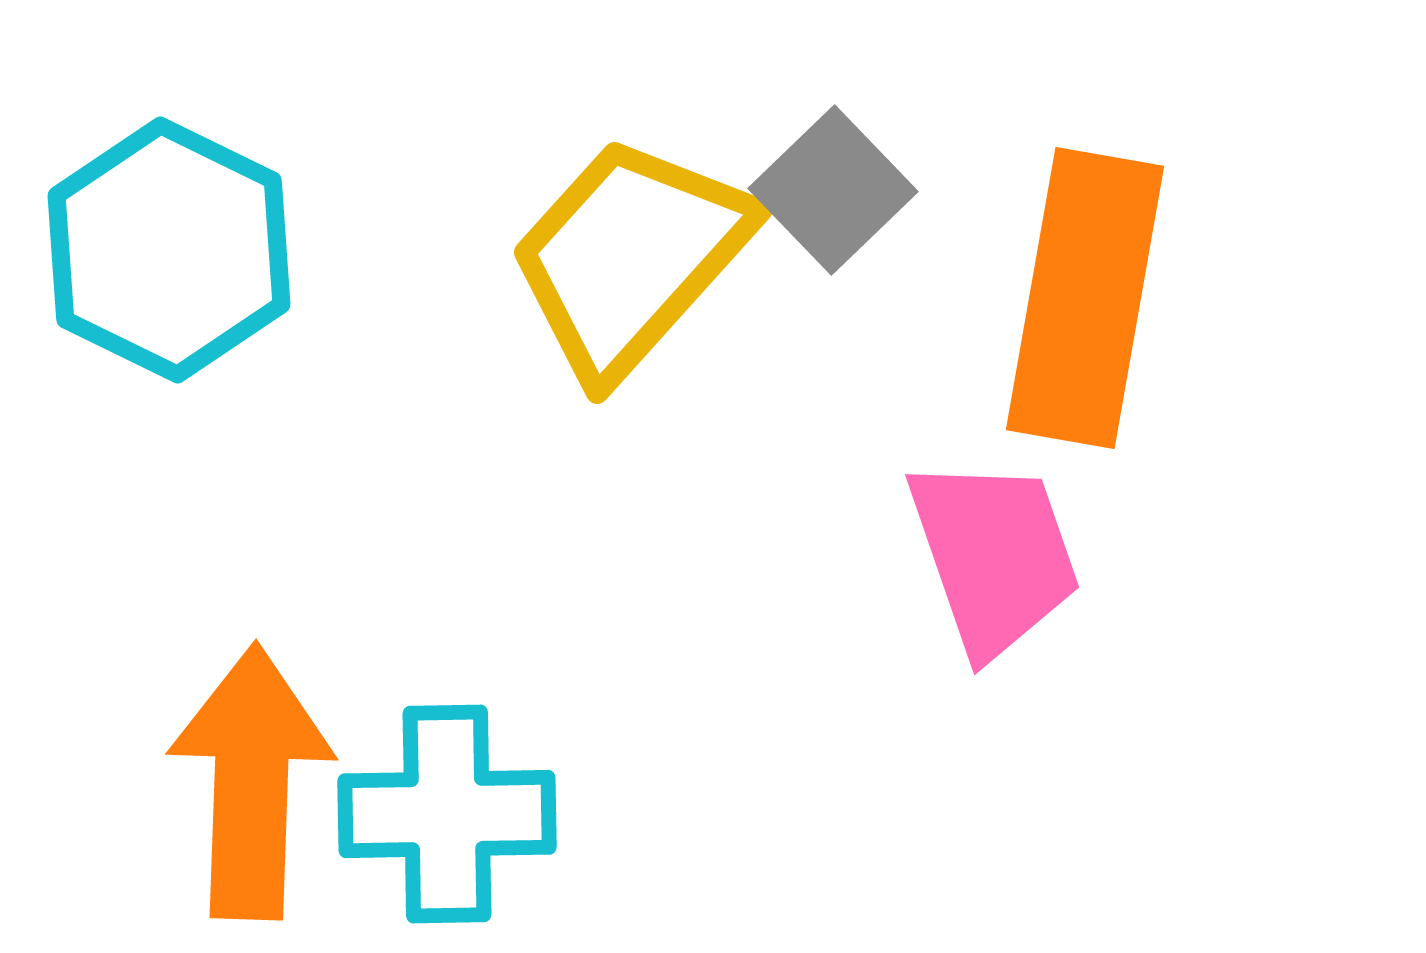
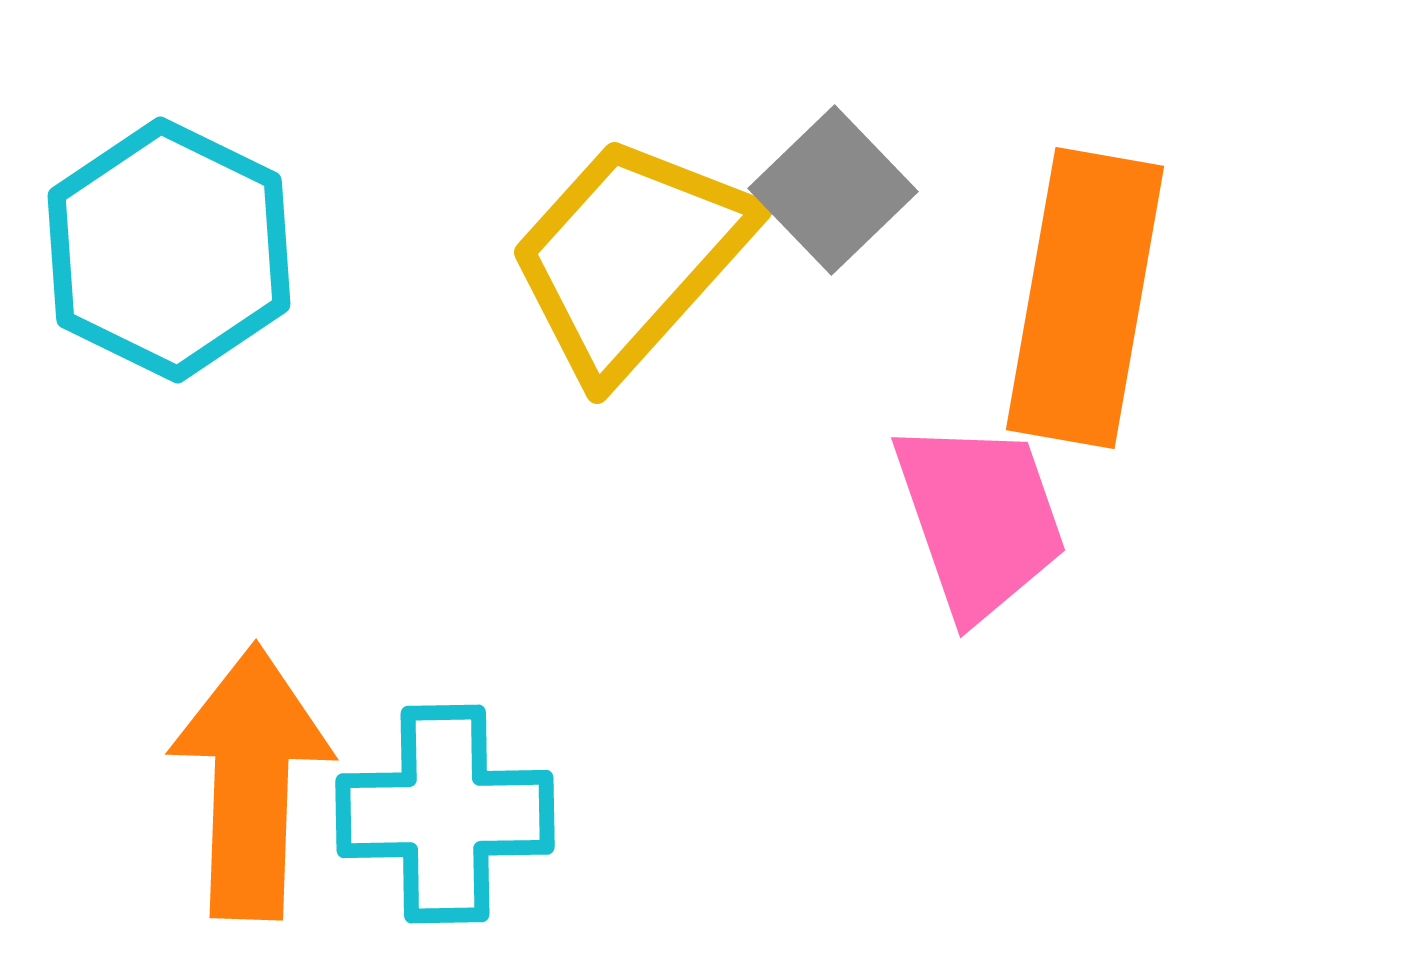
pink trapezoid: moved 14 px left, 37 px up
cyan cross: moved 2 px left
